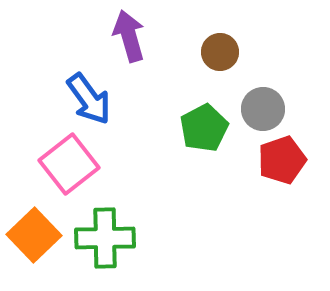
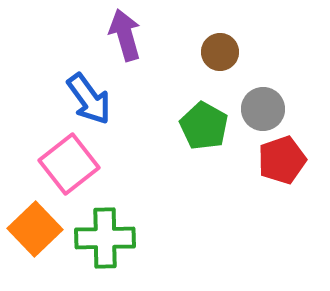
purple arrow: moved 4 px left, 1 px up
green pentagon: moved 2 px up; rotated 15 degrees counterclockwise
orange square: moved 1 px right, 6 px up
